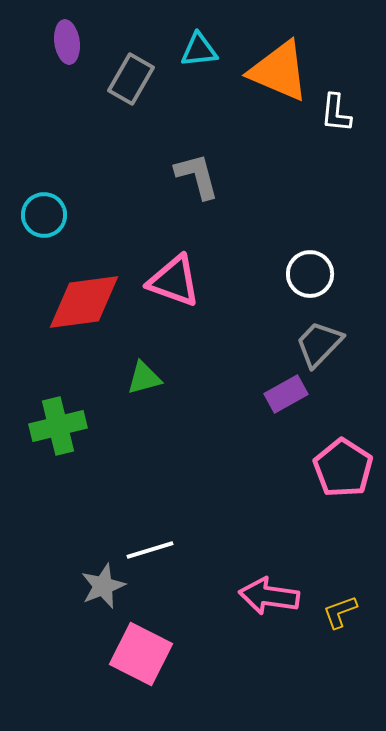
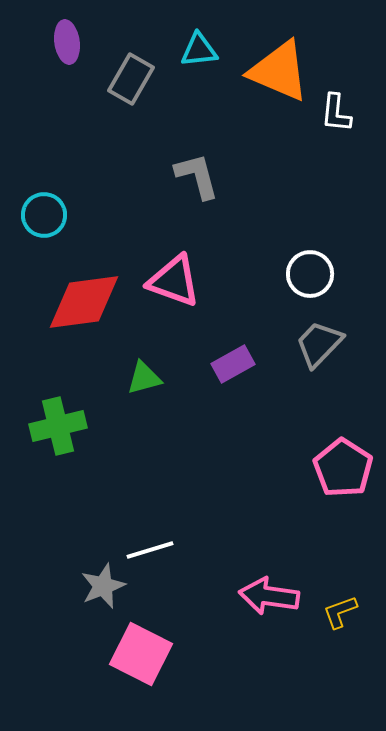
purple rectangle: moved 53 px left, 30 px up
